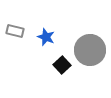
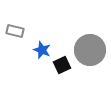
blue star: moved 4 px left, 13 px down
black square: rotated 18 degrees clockwise
